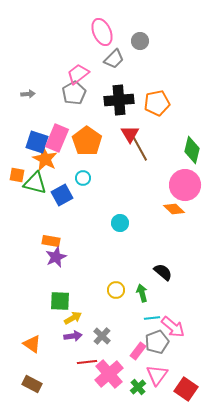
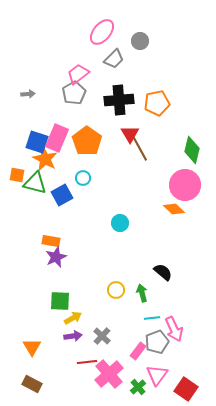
pink ellipse at (102, 32): rotated 64 degrees clockwise
pink arrow at (173, 327): moved 1 px right, 2 px down; rotated 25 degrees clockwise
orange triangle at (32, 344): moved 3 px down; rotated 24 degrees clockwise
